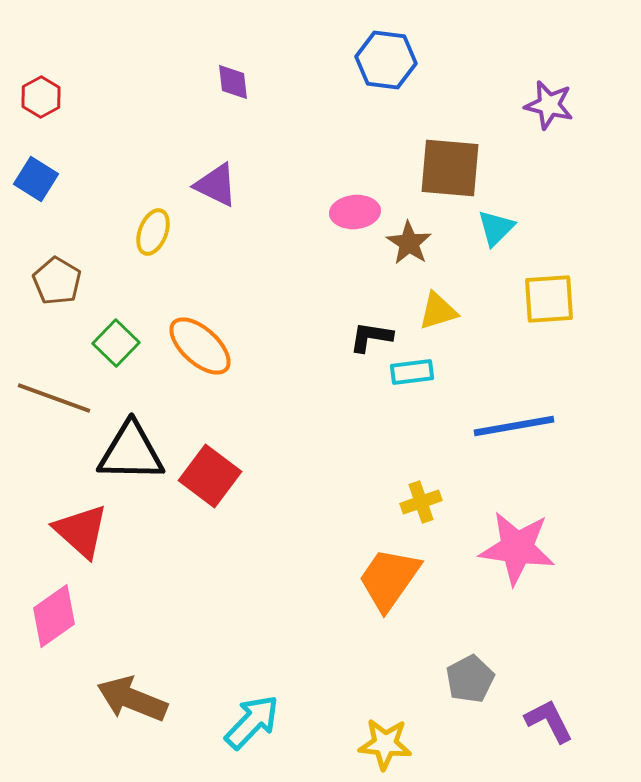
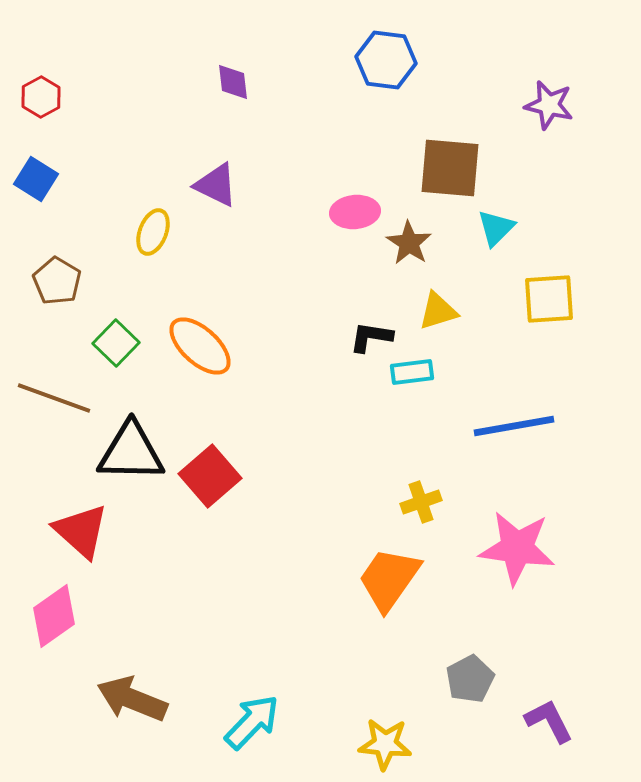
red square: rotated 12 degrees clockwise
